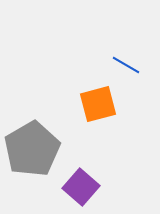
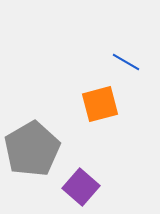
blue line: moved 3 px up
orange square: moved 2 px right
